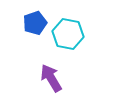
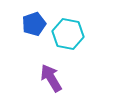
blue pentagon: moved 1 px left, 1 px down
